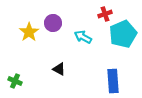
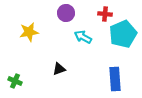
red cross: rotated 24 degrees clockwise
purple circle: moved 13 px right, 10 px up
yellow star: rotated 24 degrees clockwise
black triangle: rotated 48 degrees counterclockwise
blue rectangle: moved 2 px right, 2 px up
